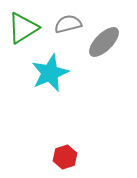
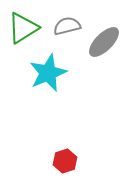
gray semicircle: moved 1 px left, 2 px down
cyan star: moved 2 px left
red hexagon: moved 4 px down
